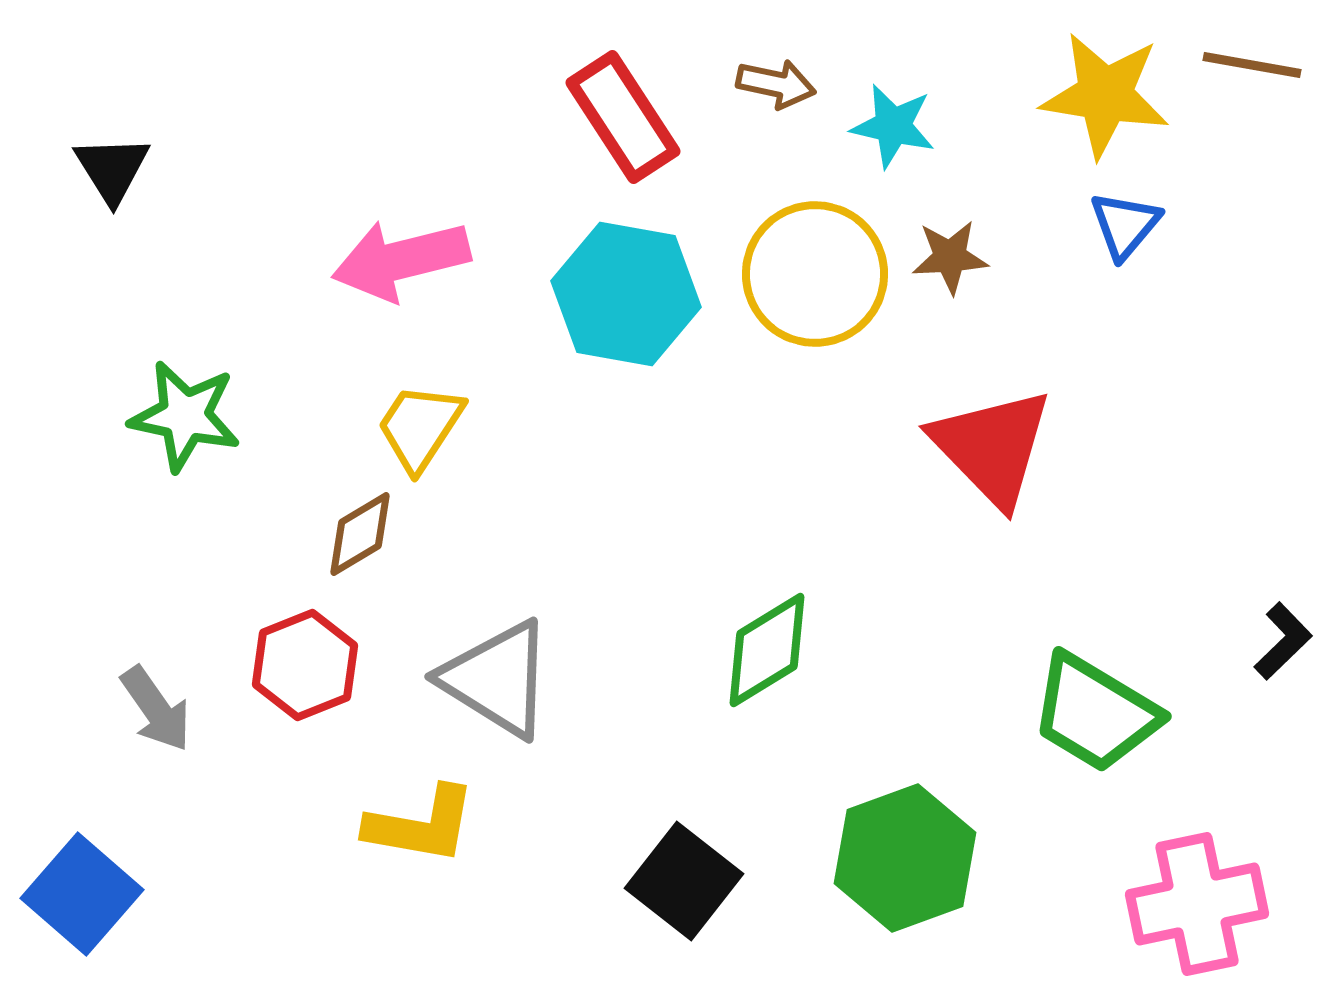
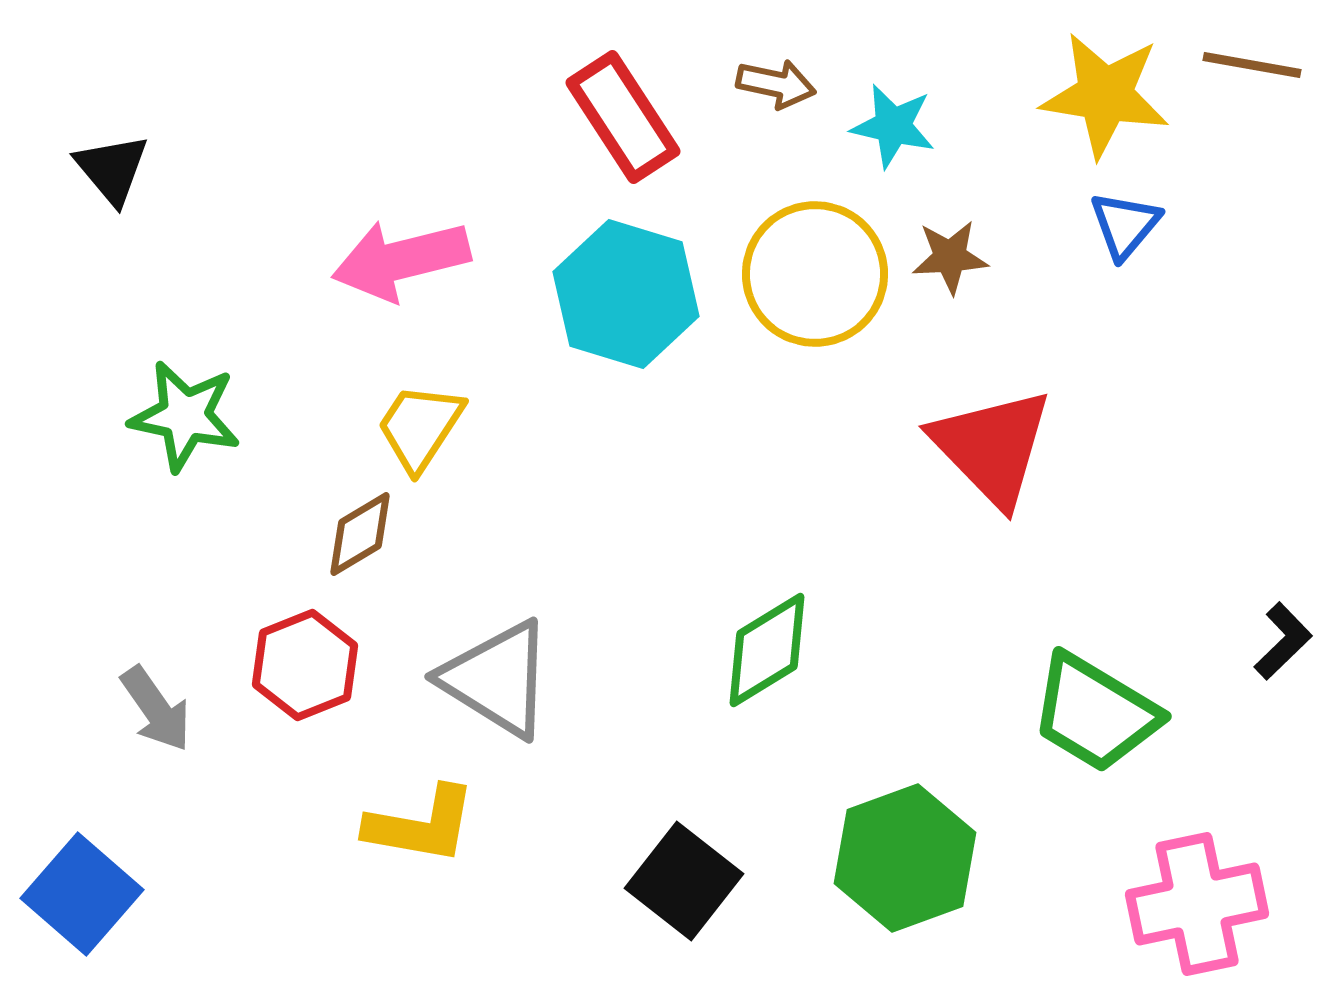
black triangle: rotated 8 degrees counterclockwise
cyan hexagon: rotated 7 degrees clockwise
